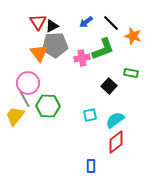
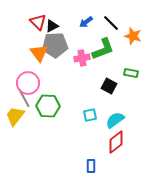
red triangle: rotated 12 degrees counterclockwise
black square: rotated 14 degrees counterclockwise
